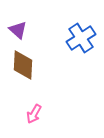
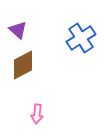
brown diamond: rotated 60 degrees clockwise
pink arrow: moved 3 px right; rotated 24 degrees counterclockwise
